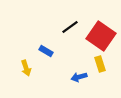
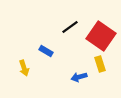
yellow arrow: moved 2 px left
